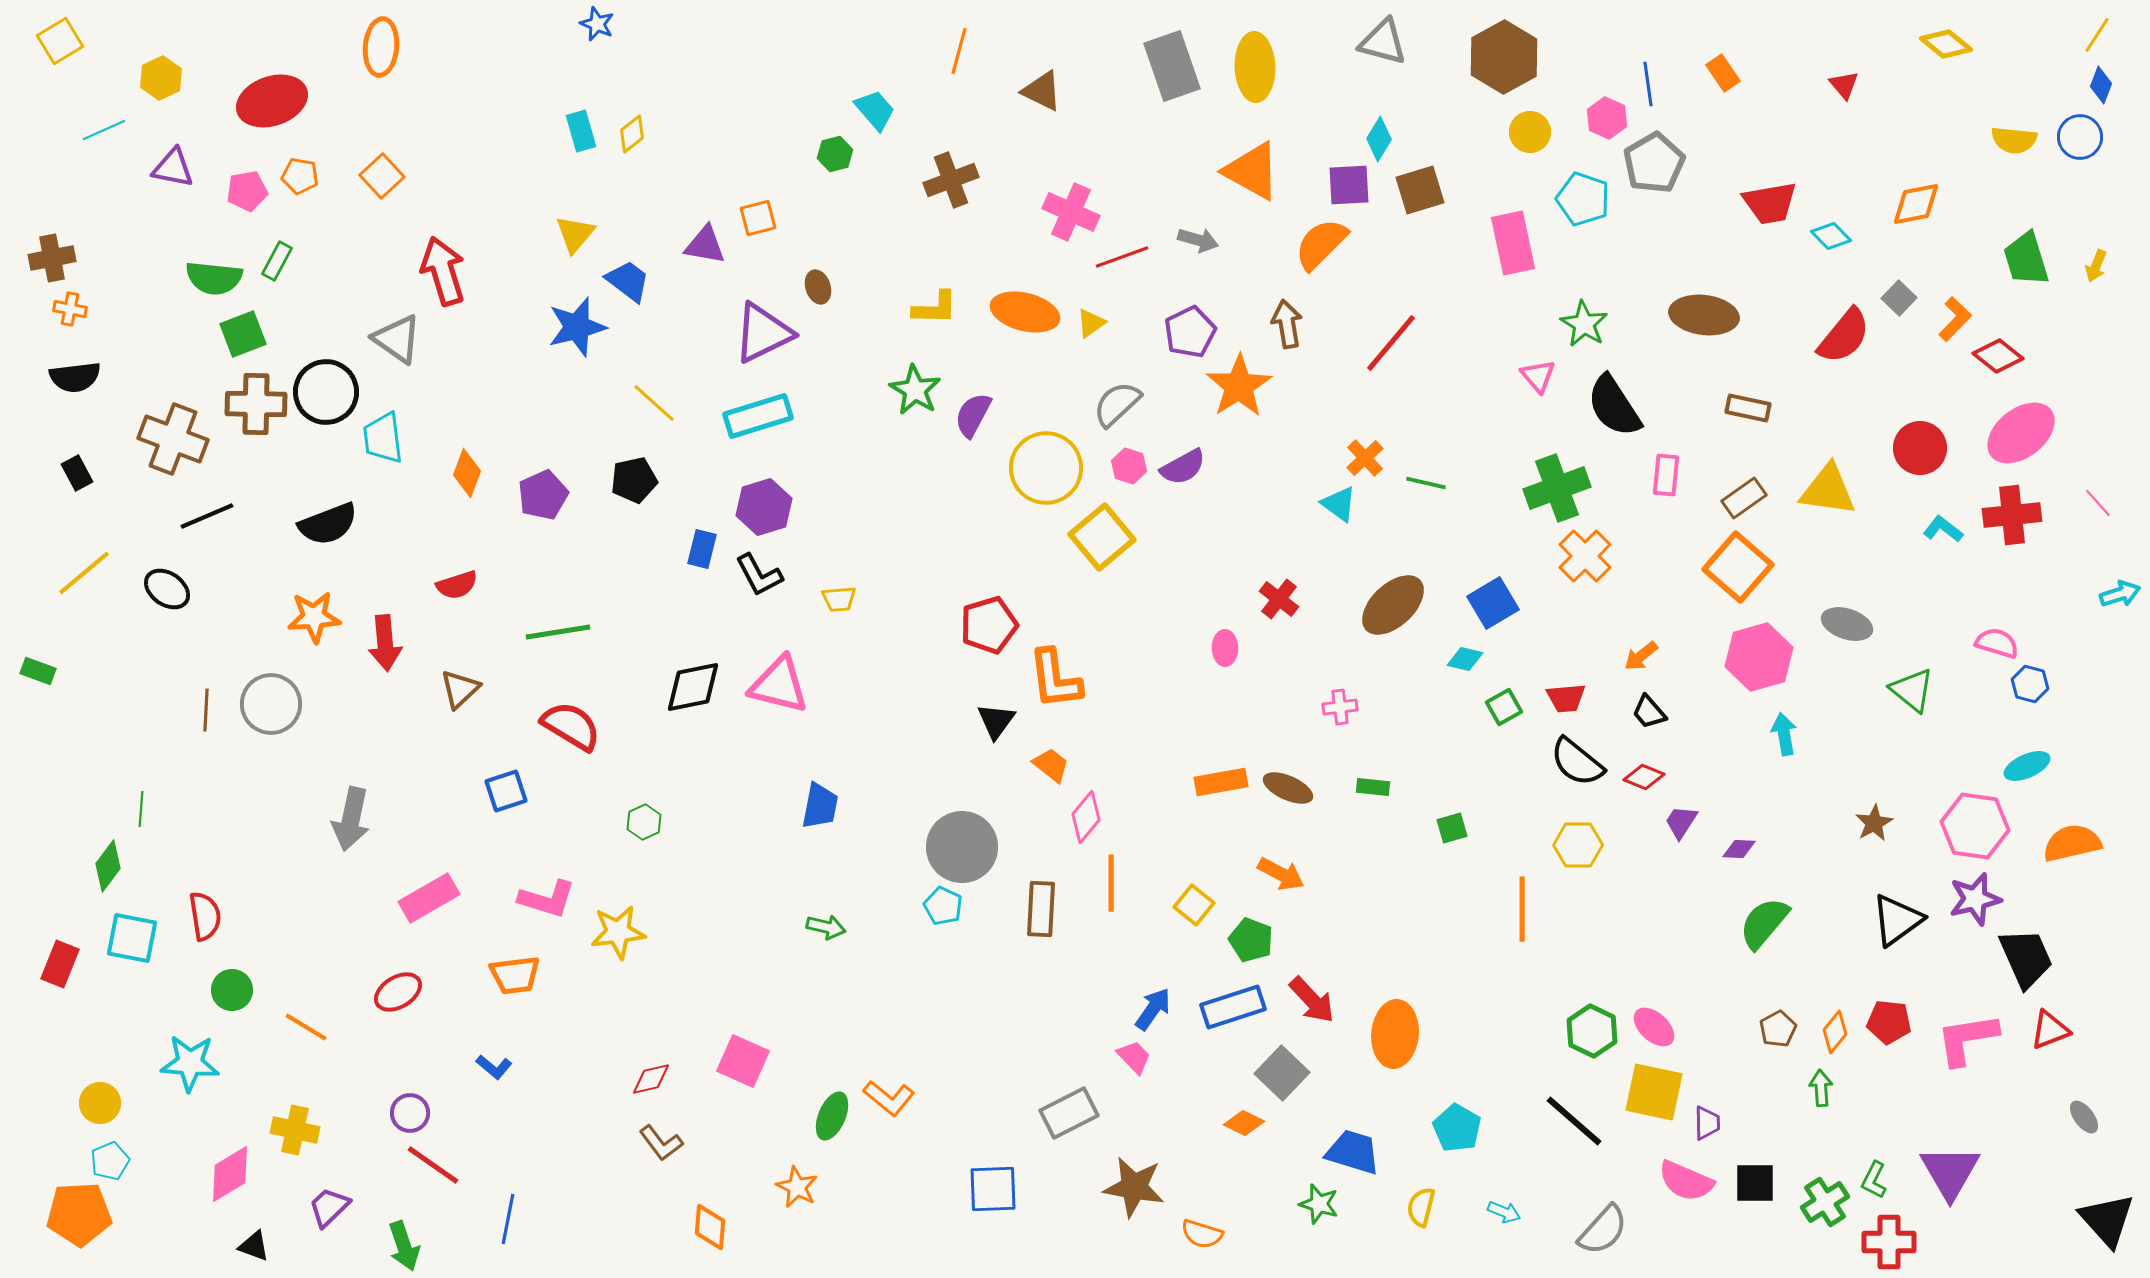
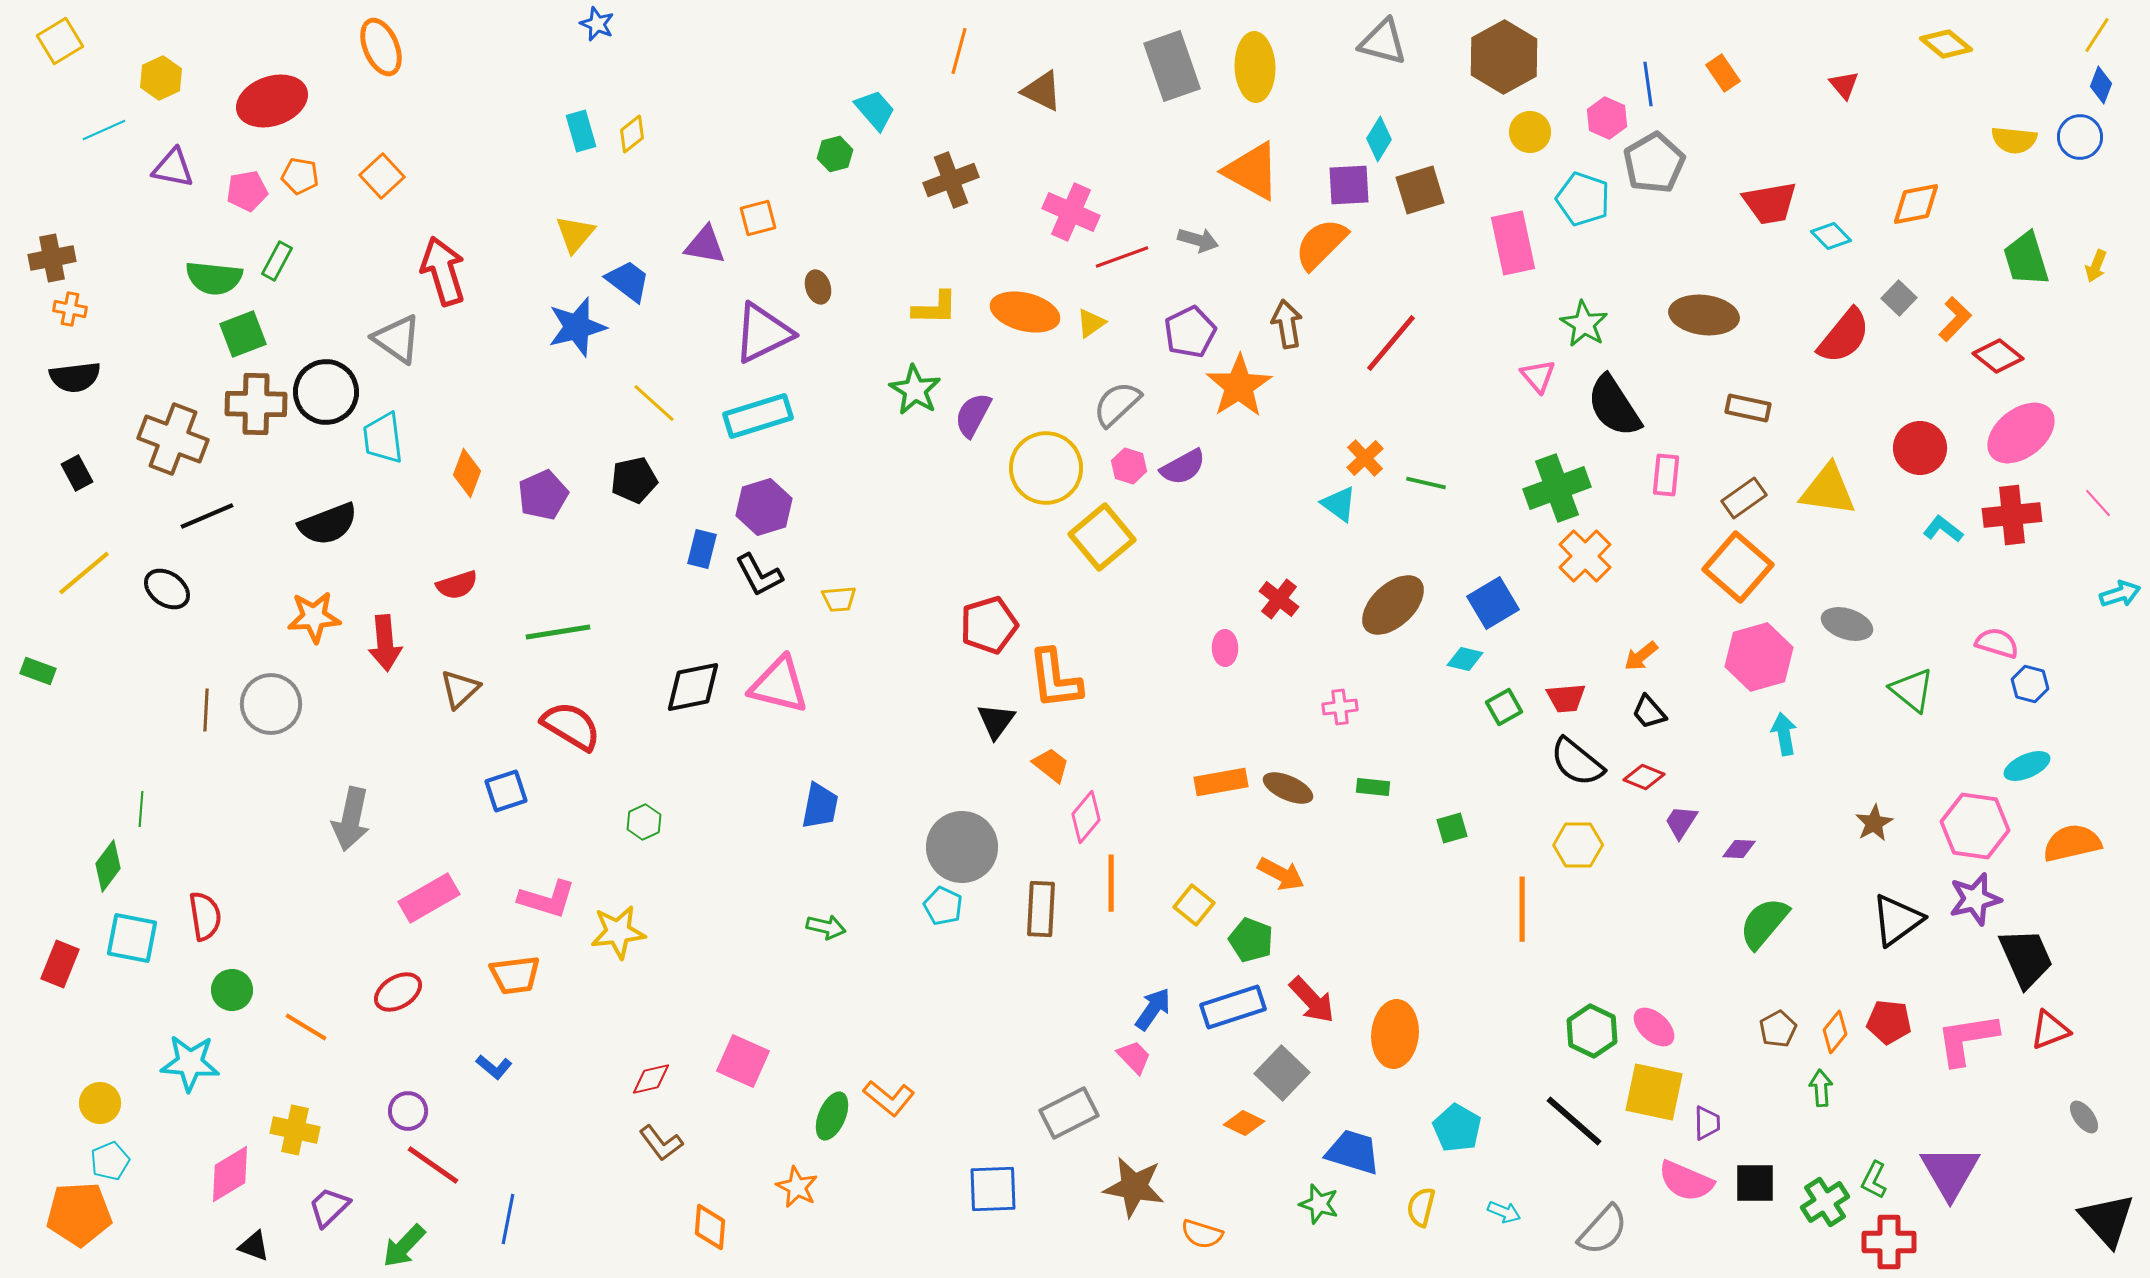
orange ellipse at (381, 47): rotated 28 degrees counterclockwise
purple circle at (410, 1113): moved 2 px left, 2 px up
green arrow at (404, 1246): rotated 63 degrees clockwise
